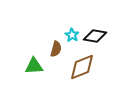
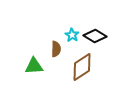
black diamond: rotated 20 degrees clockwise
brown semicircle: rotated 14 degrees counterclockwise
brown diamond: rotated 12 degrees counterclockwise
